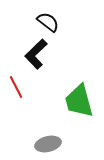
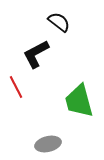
black semicircle: moved 11 px right
black L-shape: rotated 16 degrees clockwise
